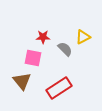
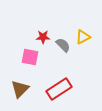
gray semicircle: moved 2 px left, 4 px up
pink square: moved 3 px left, 1 px up
brown triangle: moved 2 px left, 8 px down; rotated 24 degrees clockwise
red rectangle: moved 1 px down
